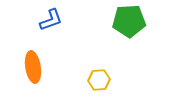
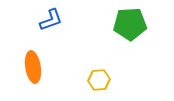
green pentagon: moved 1 px right, 3 px down
